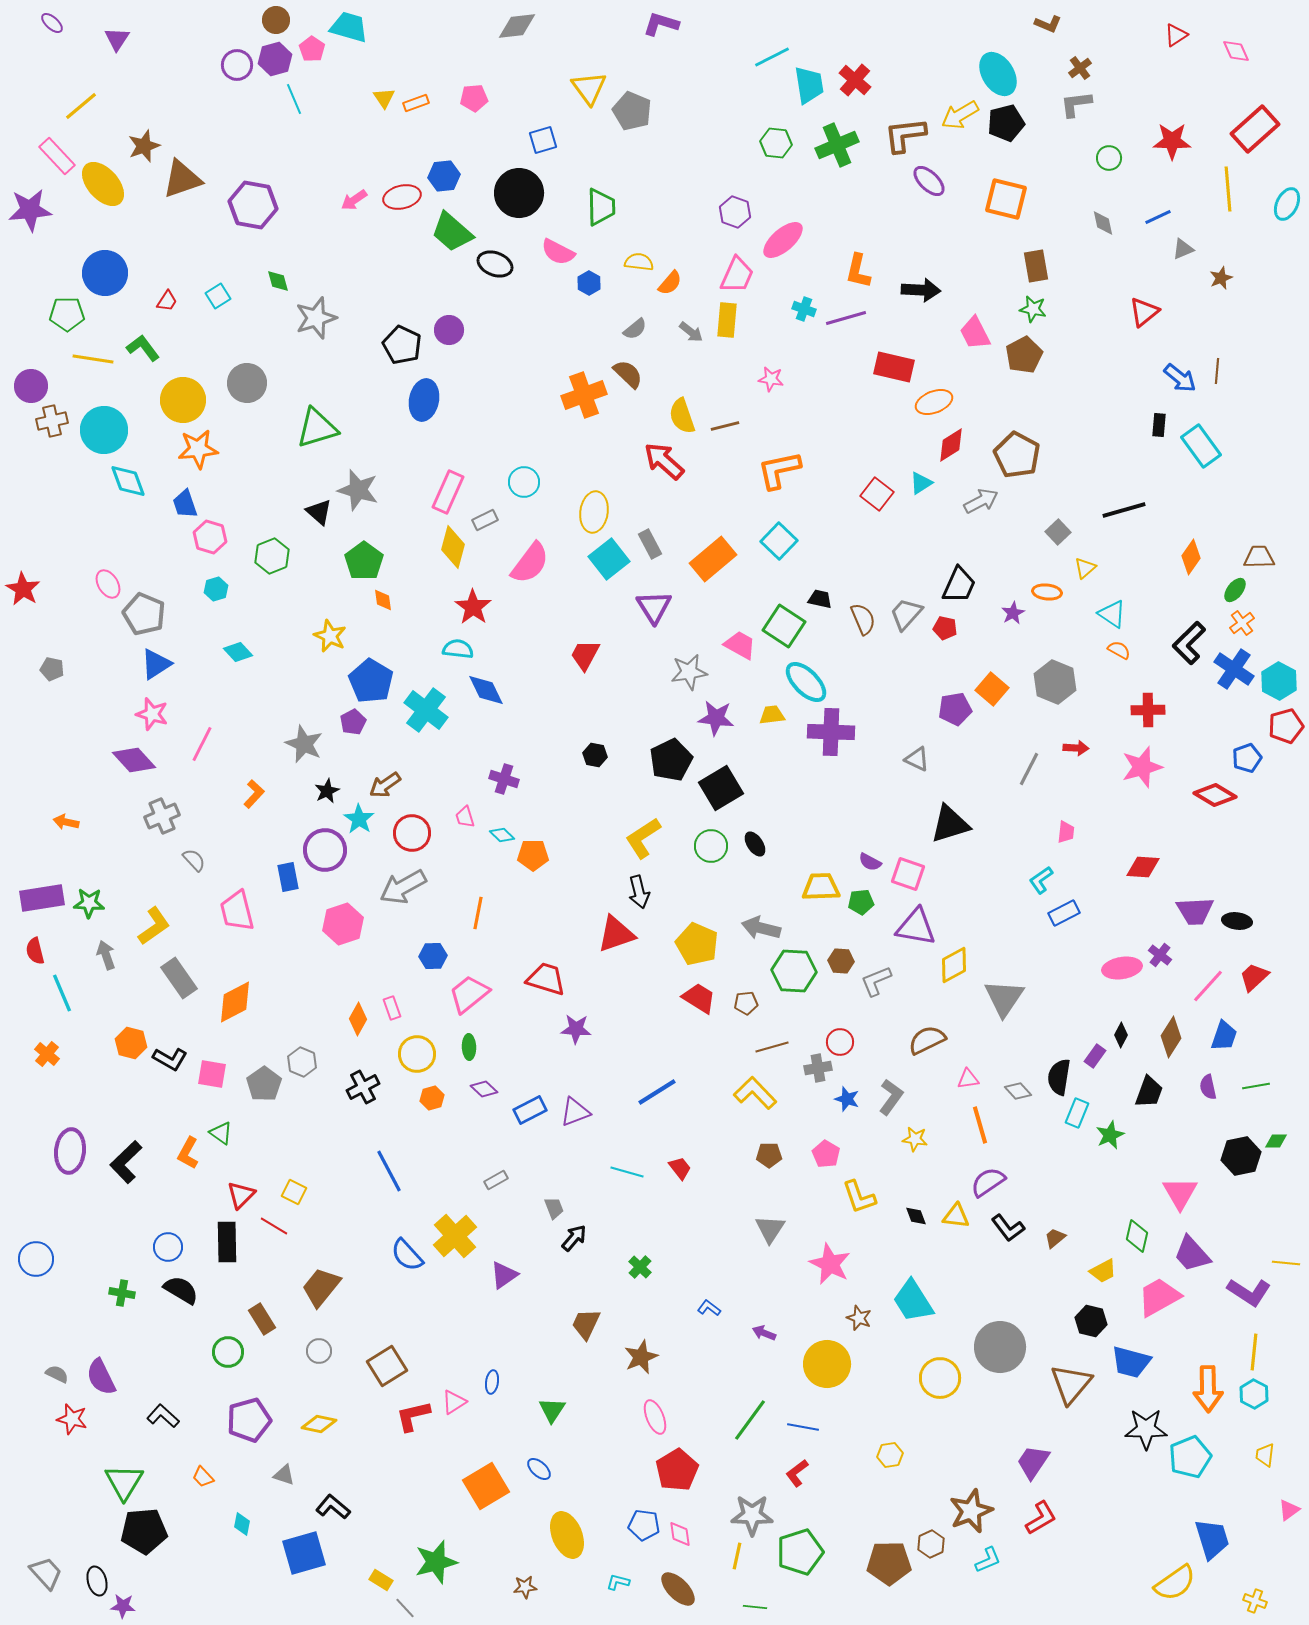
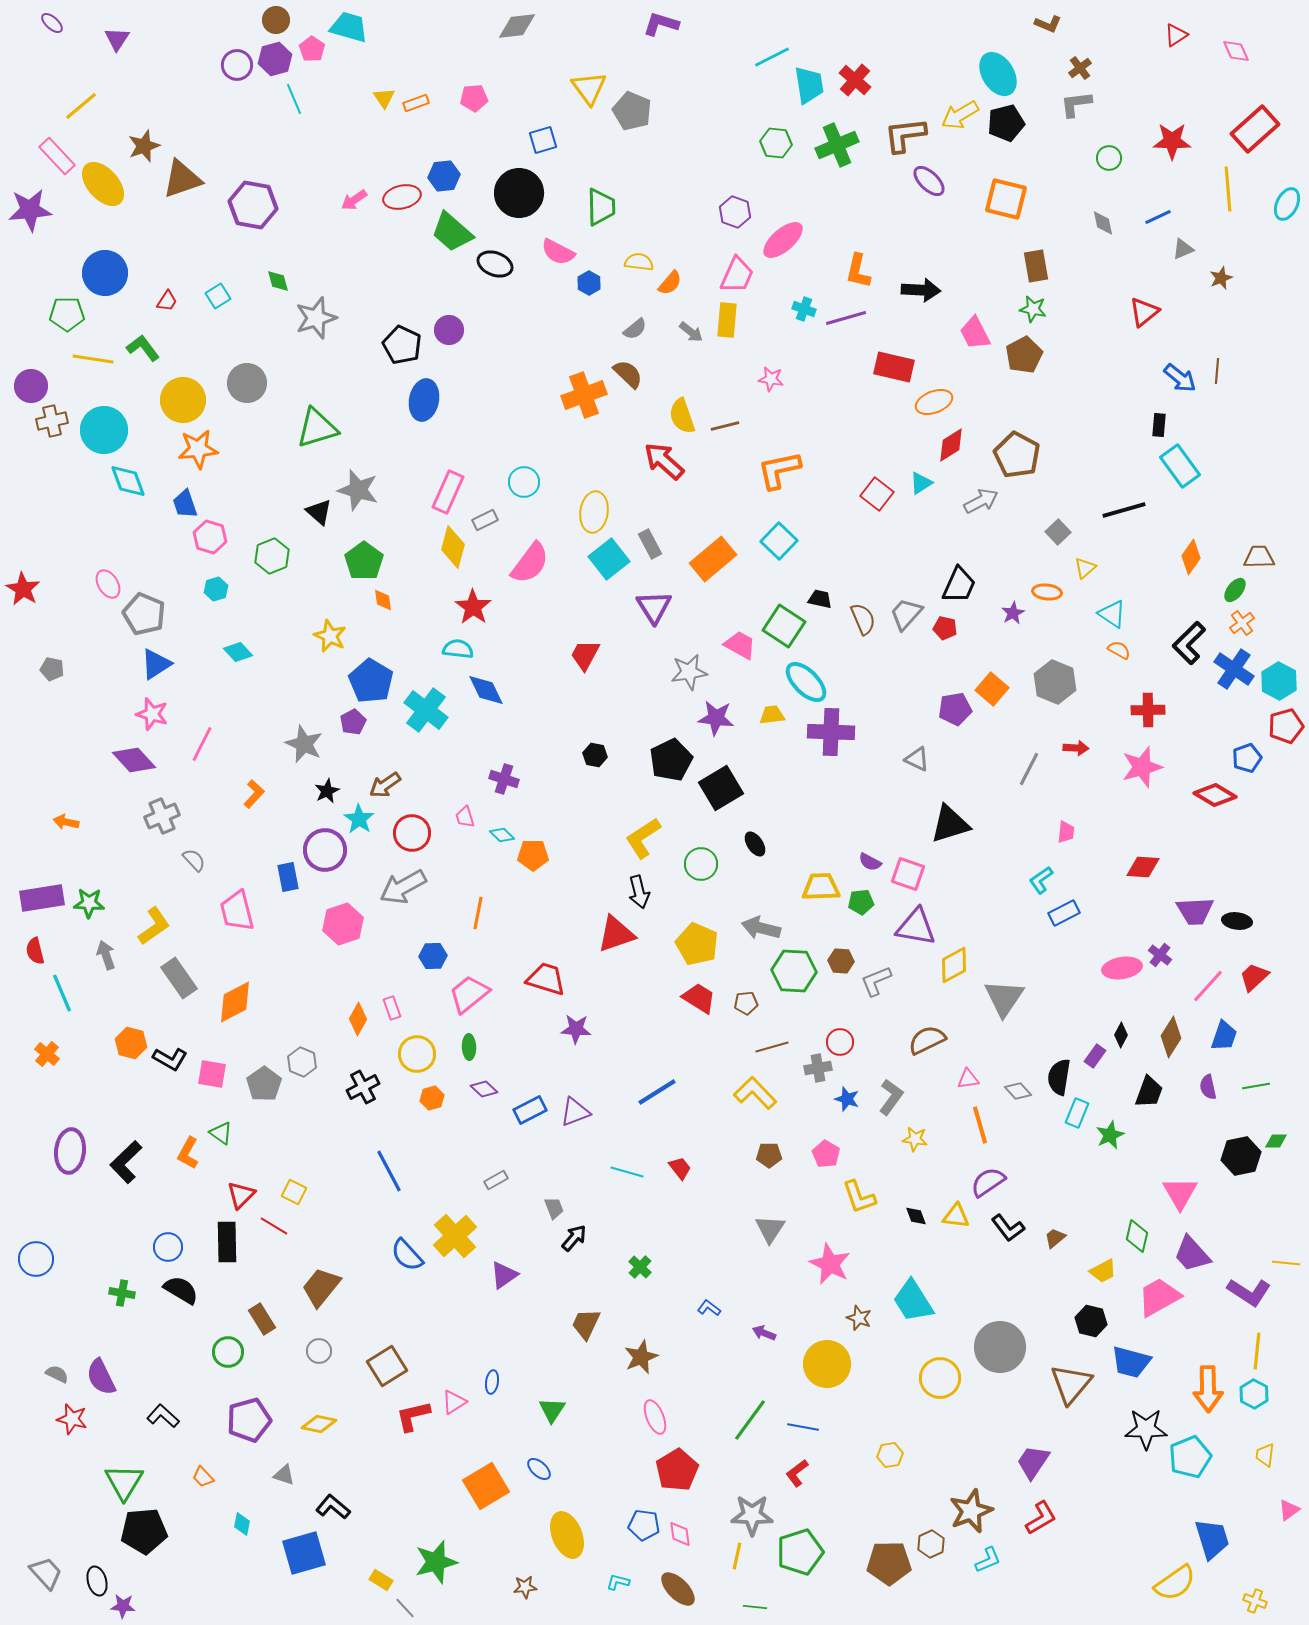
cyan rectangle at (1201, 446): moved 21 px left, 20 px down
green circle at (711, 846): moved 10 px left, 18 px down
yellow line at (1254, 1352): moved 3 px right, 1 px up
